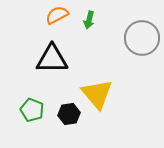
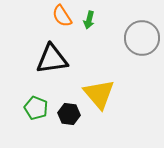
orange semicircle: moved 5 px right, 1 px down; rotated 95 degrees counterclockwise
black triangle: rotated 8 degrees counterclockwise
yellow triangle: moved 2 px right
green pentagon: moved 4 px right, 2 px up
black hexagon: rotated 15 degrees clockwise
